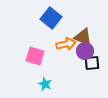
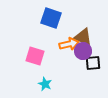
blue square: rotated 20 degrees counterclockwise
orange arrow: moved 3 px right
purple circle: moved 2 px left
black square: moved 1 px right
